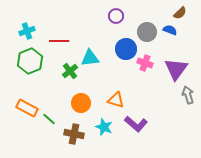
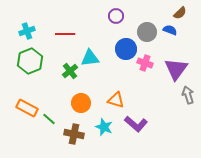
red line: moved 6 px right, 7 px up
